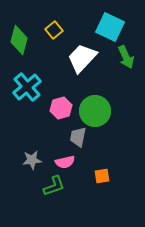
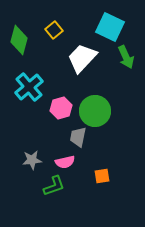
cyan cross: moved 2 px right
